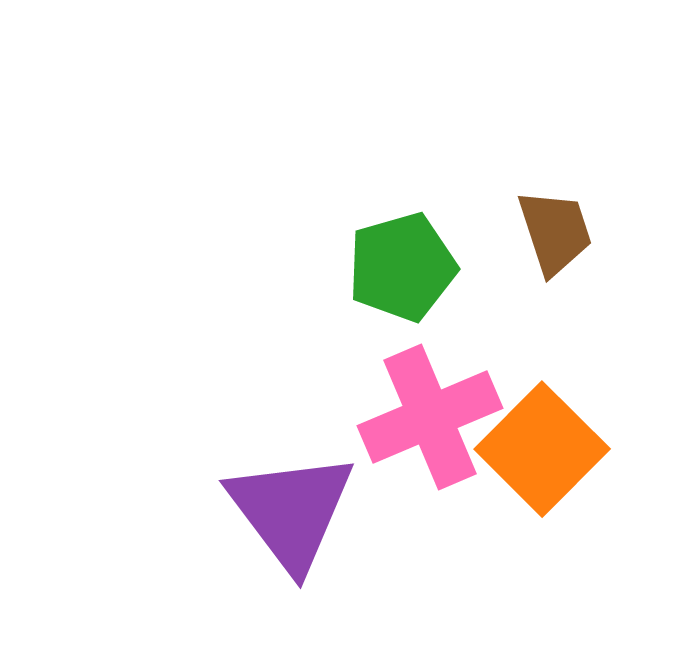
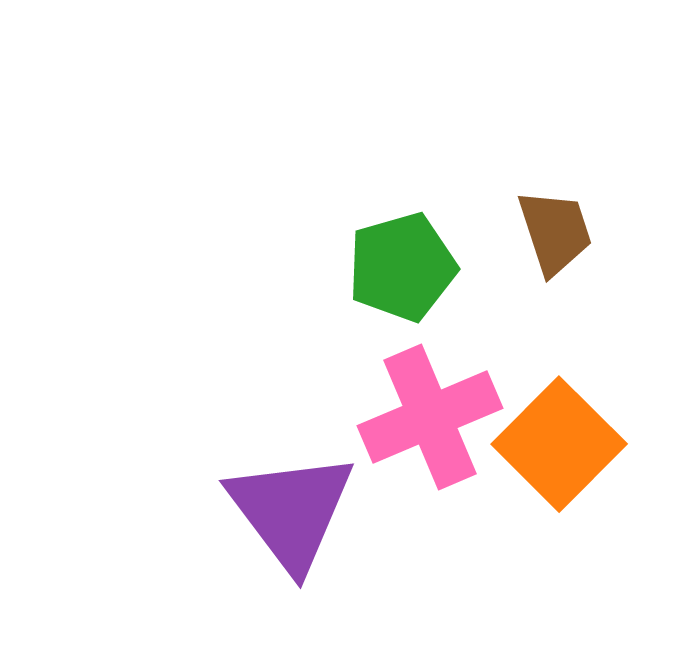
orange square: moved 17 px right, 5 px up
